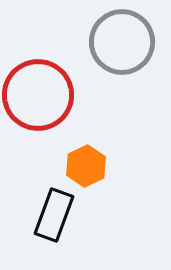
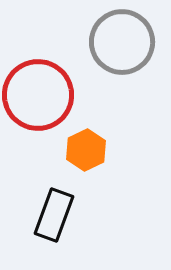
orange hexagon: moved 16 px up
